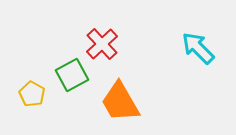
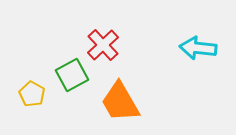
red cross: moved 1 px right, 1 px down
cyan arrow: rotated 39 degrees counterclockwise
